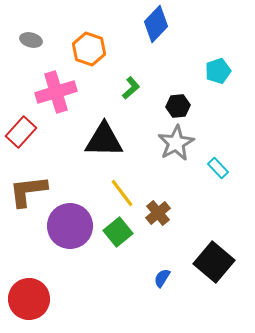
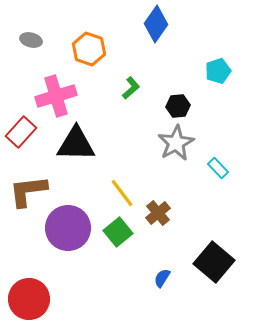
blue diamond: rotated 9 degrees counterclockwise
pink cross: moved 4 px down
black triangle: moved 28 px left, 4 px down
purple circle: moved 2 px left, 2 px down
